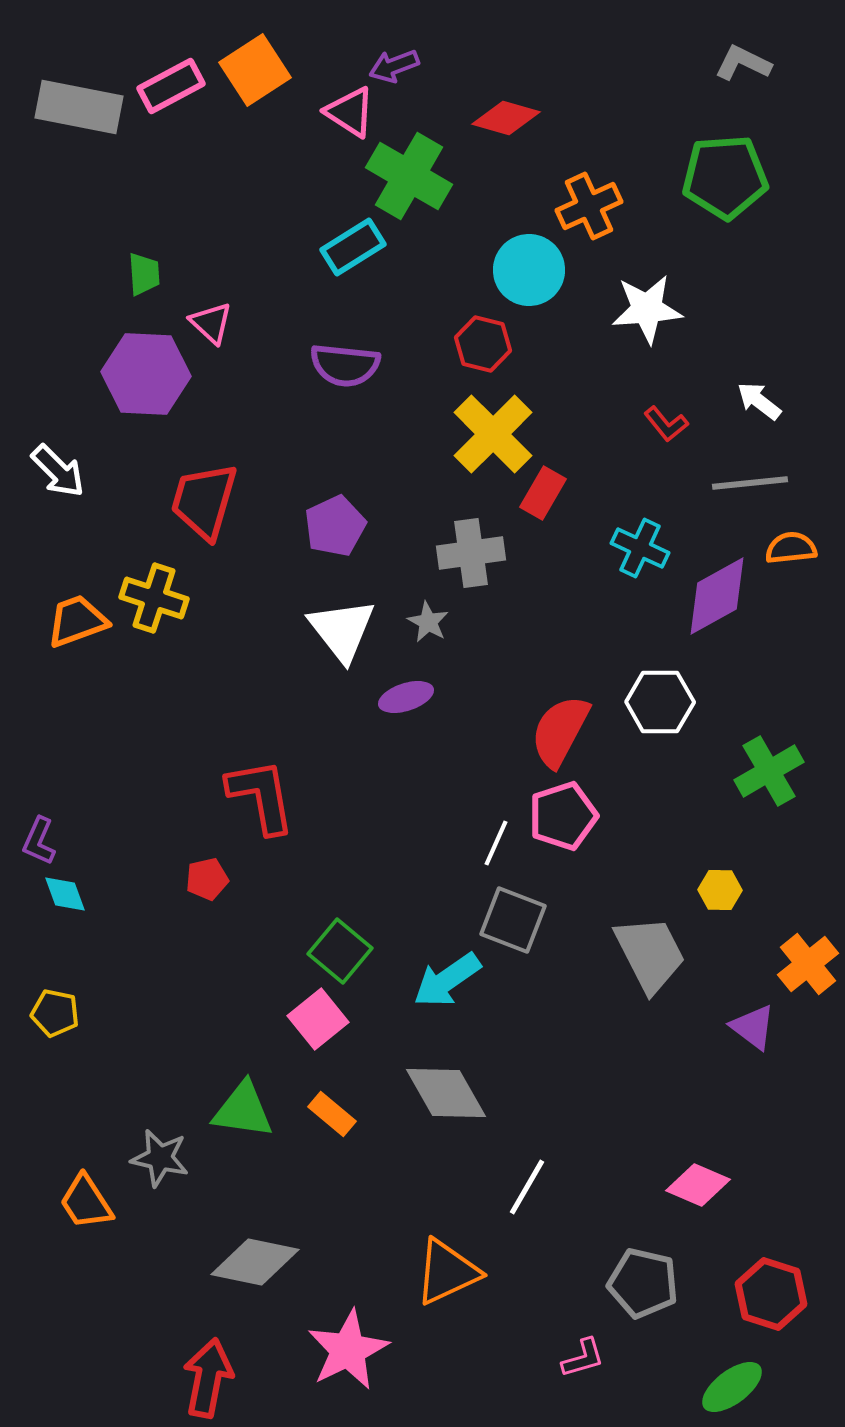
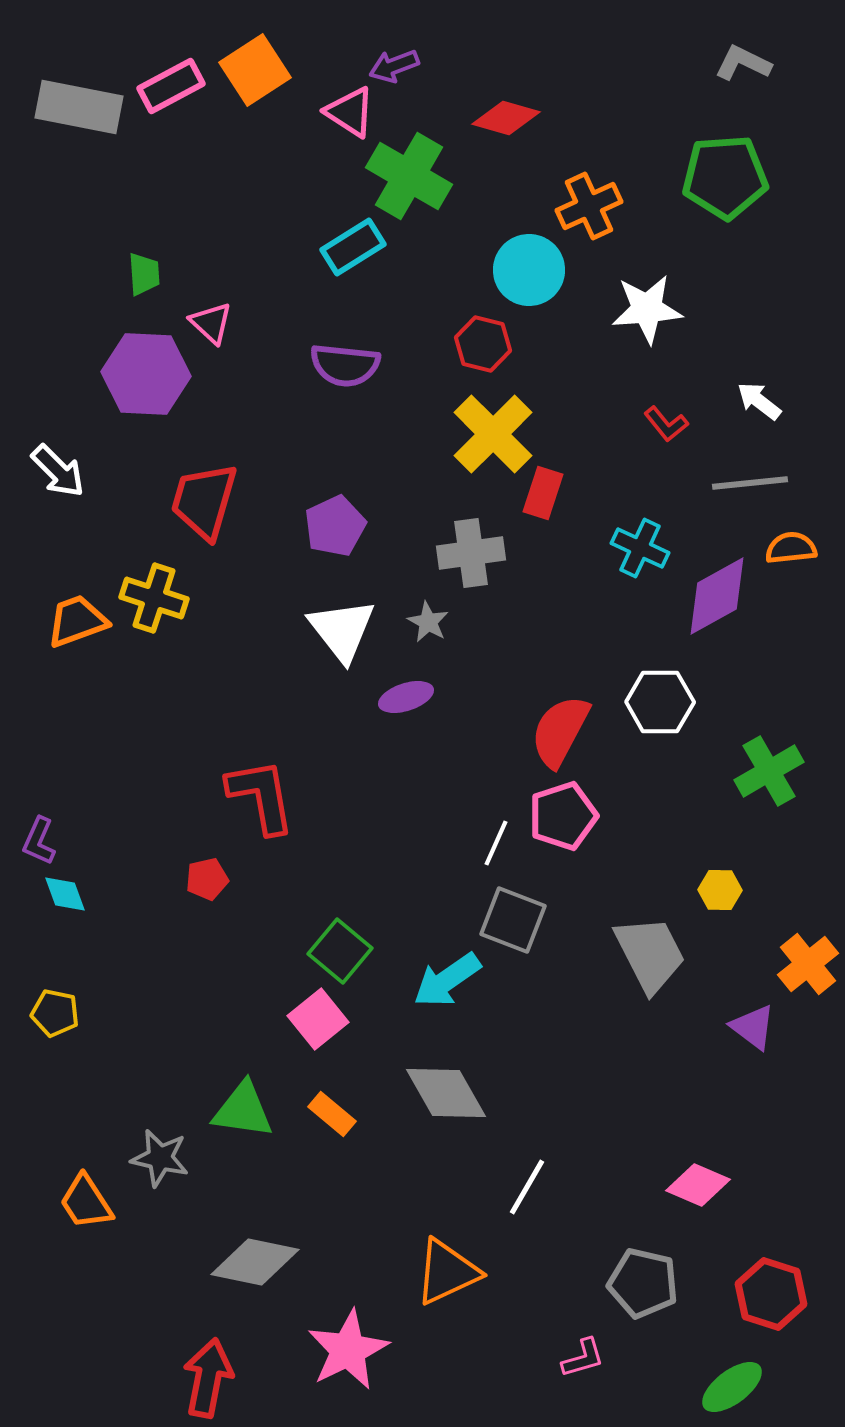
red rectangle at (543, 493): rotated 12 degrees counterclockwise
